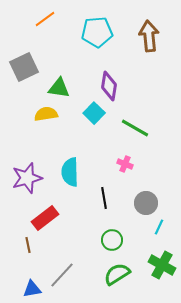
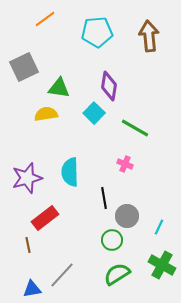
gray circle: moved 19 px left, 13 px down
